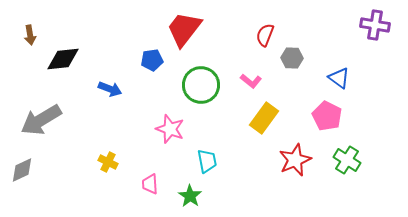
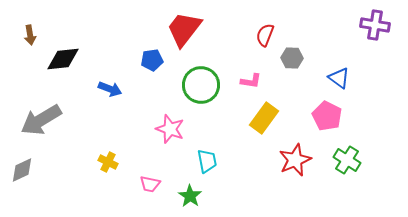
pink L-shape: rotated 30 degrees counterclockwise
pink trapezoid: rotated 75 degrees counterclockwise
